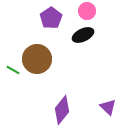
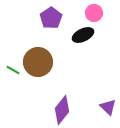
pink circle: moved 7 px right, 2 px down
brown circle: moved 1 px right, 3 px down
